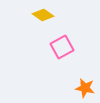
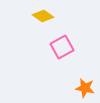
yellow diamond: moved 1 px down
